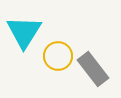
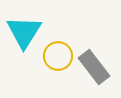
gray rectangle: moved 1 px right, 2 px up
